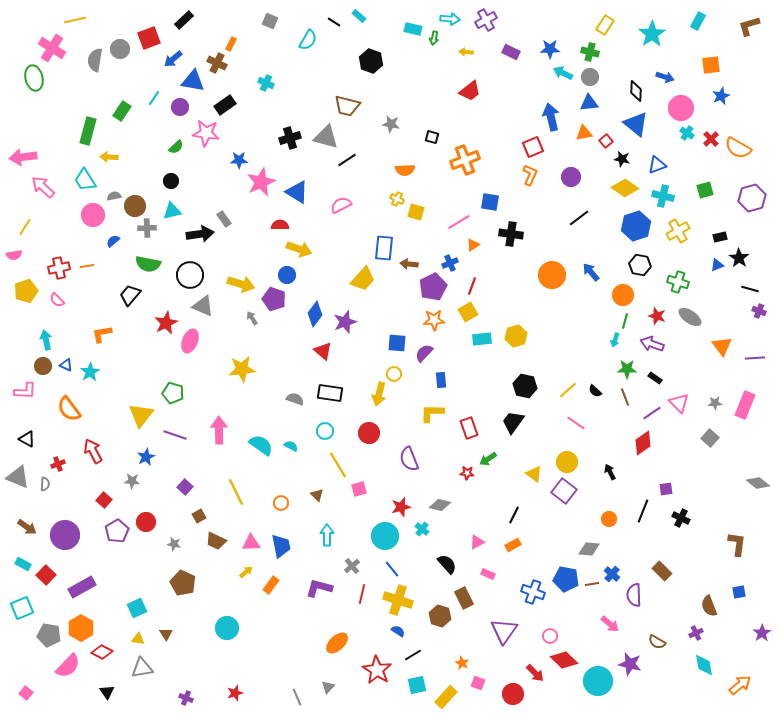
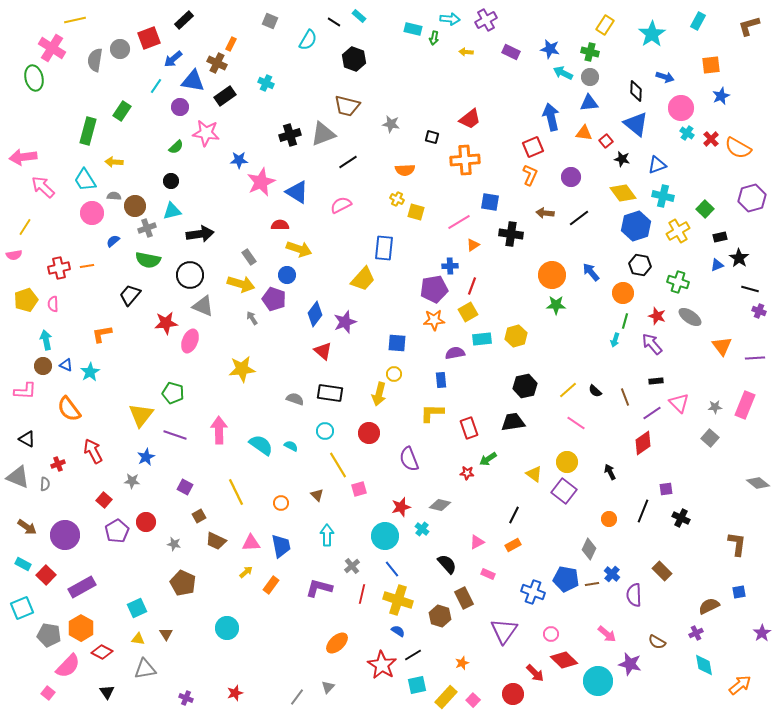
blue star at (550, 49): rotated 12 degrees clockwise
black hexagon at (371, 61): moved 17 px left, 2 px up
red trapezoid at (470, 91): moved 28 px down
cyan line at (154, 98): moved 2 px right, 12 px up
black rectangle at (225, 105): moved 9 px up
orange triangle at (584, 133): rotated 18 degrees clockwise
gray triangle at (326, 137): moved 3 px left, 3 px up; rotated 36 degrees counterclockwise
black cross at (290, 138): moved 3 px up
yellow arrow at (109, 157): moved 5 px right, 5 px down
black line at (347, 160): moved 1 px right, 2 px down
orange cross at (465, 160): rotated 16 degrees clockwise
yellow diamond at (625, 188): moved 2 px left, 5 px down; rotated 20 degrees clockwise
green square at (705, 190): moved 19 px down; rotated 30 degrees counterclockwise
gray semicircle at (114, 196): rotated 16 degrees clockwise
pink circle at (93, 215): moved 1 px left, 2 px up
gray rectangle at (224, 219): moved 25 px right, 38 px down
gray cross at (147, 228): rotated 18 degrees counterclockwise
blue cross at (450, 263): moved 3 px down; rotated 21 degrees clockwise
green semicircle at (148, 264): moved 4 px up
brown arrow at (409, 264): moved 136 px right, 51 px up
purple pentagon at (433, 287): moved 1 px right, 2 px down; rotated 16 degrees clockwise
yellow pentagon at (26, 291): moved 9 px down
orange circle at (623, 295): moved 2 px up
pink semicircle at (57, 300): moved 4 px left, 4 px down; rotated 42 degrees clockwise
red star at (166, 323): rotated 20 degrees clockwise
purple arrow at (652, 344): rotated 30 degrees clockwise
purple semicircle at (424, 353): moved 31 px right; rotated 36 degrees clockwise
green star at (627, 369): moved 71 px left, 64 px up
black rectangle at (655, 378): moved 1 px right, 3 px down; rotated 40 degrees counterclockwise
black hexagon at (525, 386): rotated 25 degrees counterclockwise
gray star at (715, 403): moved 4 px down
black trapezoid at (513, 422): rotated 45 degrees clockwise
purple square at (185, 487): rotated 14 degrees counterclockwise
gray diamond at (589, 549): rotated 70 degrees counterclockwise
brown semicircle at (709, 606): rotated 85 degrees clockwise
pink arrow at (610, 624): moved 3 px left, 10 px down
pink circle at (550, 636): moved 1 px right, 2 px up
orange star at (462, 663): rotated 24 degrees clockwise
gray triangle at (142, 668): moved 3 px right, 1 px down
red star at (377, 670): moved 5 px right, 5 px up
pink square at (478, 683): moved 5 px left, 17 px down; rotated 24 degrees clockwise
pink square at (26, 693): moved 22 px right
gray line at (297, 697): rotated 60 degrees clockwise
